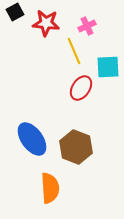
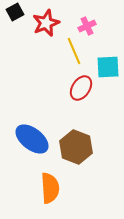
red star: rotated 28 degrees counterclockwise
blue ellipse: rotated 16 degrees counterclockwise
